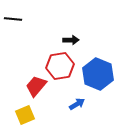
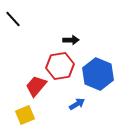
black line: rotated 42 degrees clockwise
